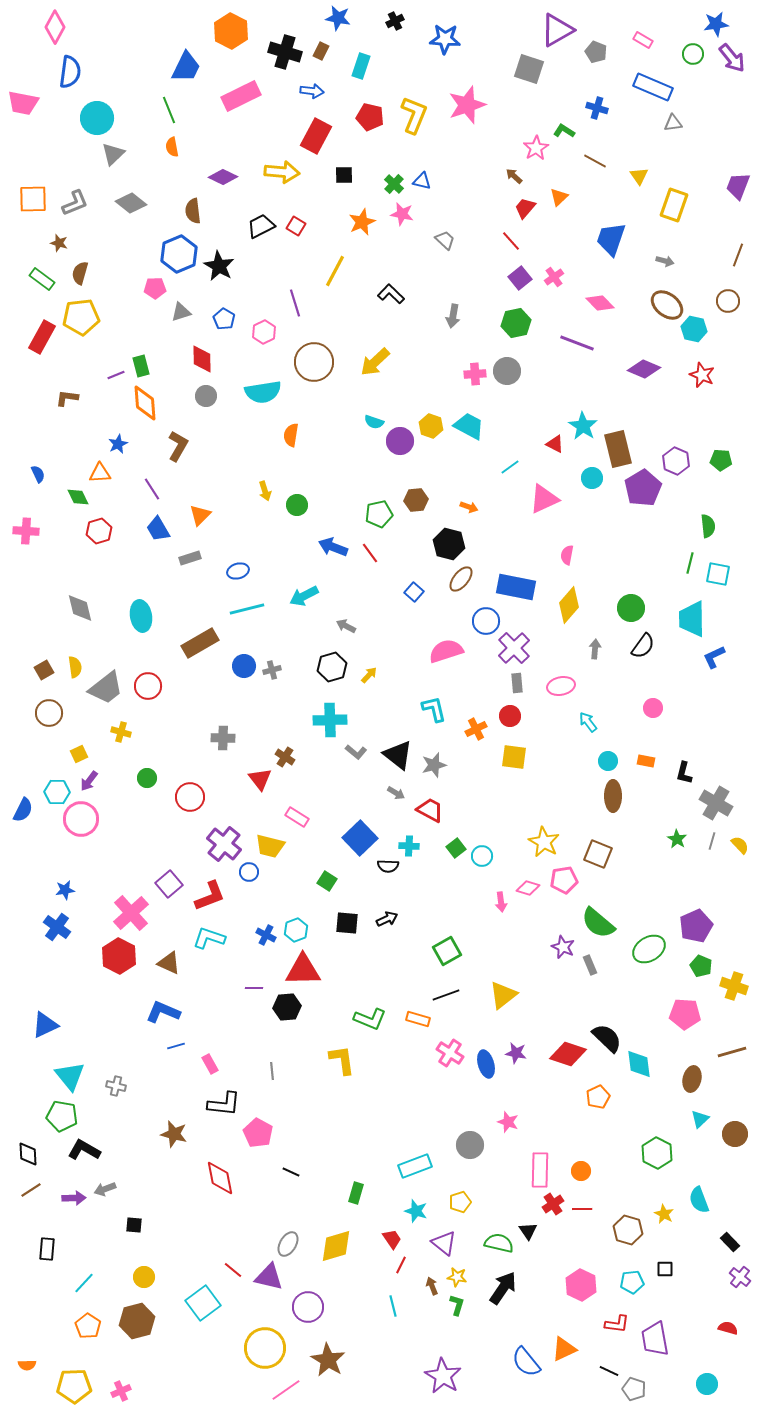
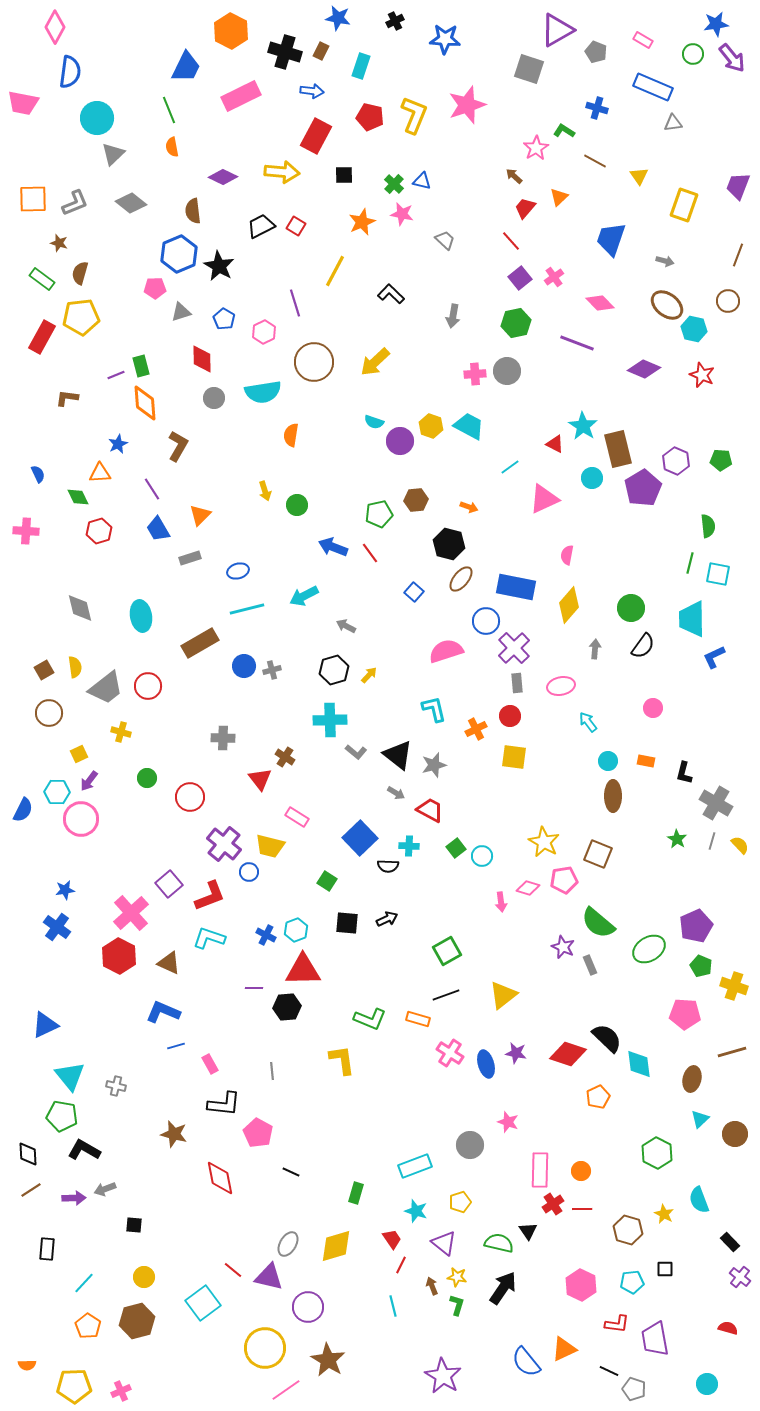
yellow rectangle at (674, 205): moved 10 px right
gray circle at (206, 396): moved 8 px right, 2 px down
black hexagon at (332, 667): moved 2 px right, 3 px down
